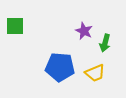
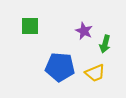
green square: moved 15 px right
green arrow: moved 1 px down
